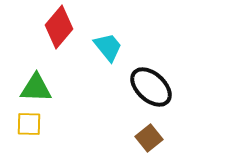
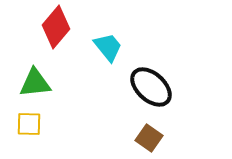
red diamond: moved 3 px left
green triangle: moved 1 px left, 5 px up; rotated 8 degrees counterclockwise
brown square: rotated 16 degrees counterclockwise
